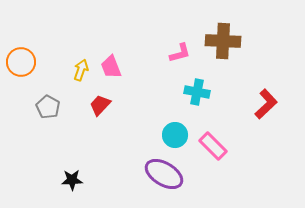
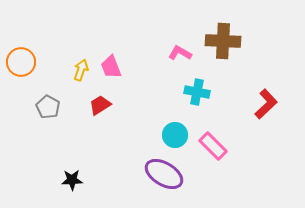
pink L-shape: rotated 135 degrees counterclockwise
red trapezoid: rotated 15 degrees clockwise
